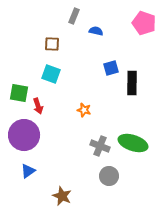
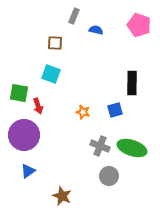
pink pentagon: moved 5 px left, 2 px down
blue semicircle: moved 1 px up
brown square: moved 3 px right, 1 px up
blue square: moved 4 px right, 42 px down
orange star: moved 1 px left, 2 px down
green ellipse: moved 1 px left, 5 px down
